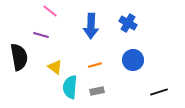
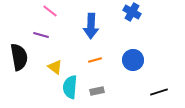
blue cross: moved 4 px right, 11 px up
orange line: moved 5 px up
